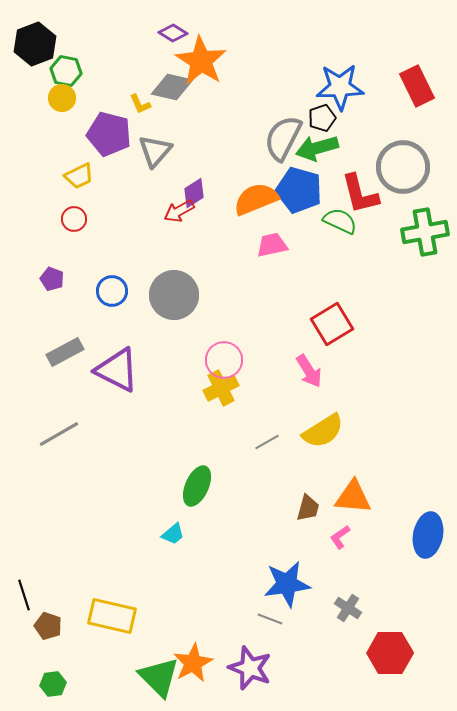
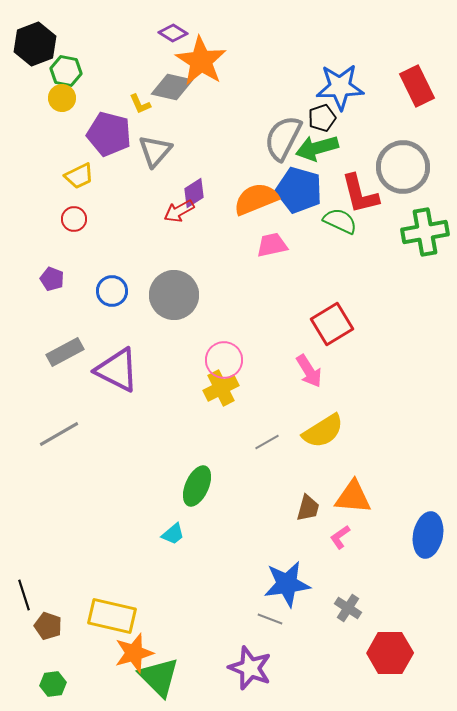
orange star at (193, 663): moved 59 px left, 10 px up; rotated 12 degrees clockwise
